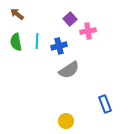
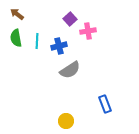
green semicircle: moved 4 px up
gray semicircle: moved 1 px right
